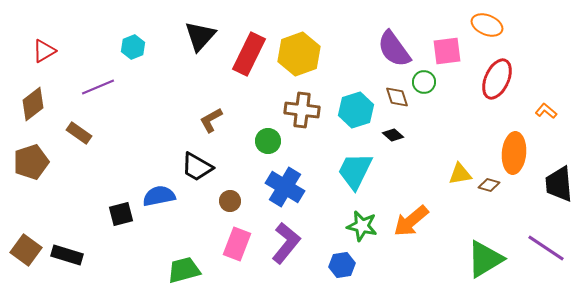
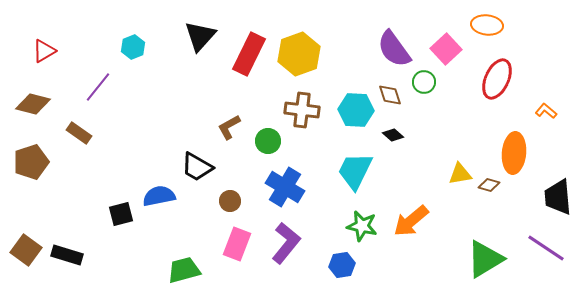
orange ellipse at (487, 25): rotated 16 degrees counterclockwise
pink square at (447, 51): moved 1 px left, 2 px up; rotated 36 degrees counterclockwise
purple line at (98, 87): rotated 28 degrees counterclockwise
brown diamond at (397, 97): moved 7 px left, 2 px up
brown diamond at (33, 104): rotated 52 degrees clockwise
cyan hexagon at (356, 110): rotated 20 degrees clockwise
brown L-shape at (211, 120): moved 18 px right, 7 px down
black trapezoid at (559, 184): moved 1 px left, 13 px down
